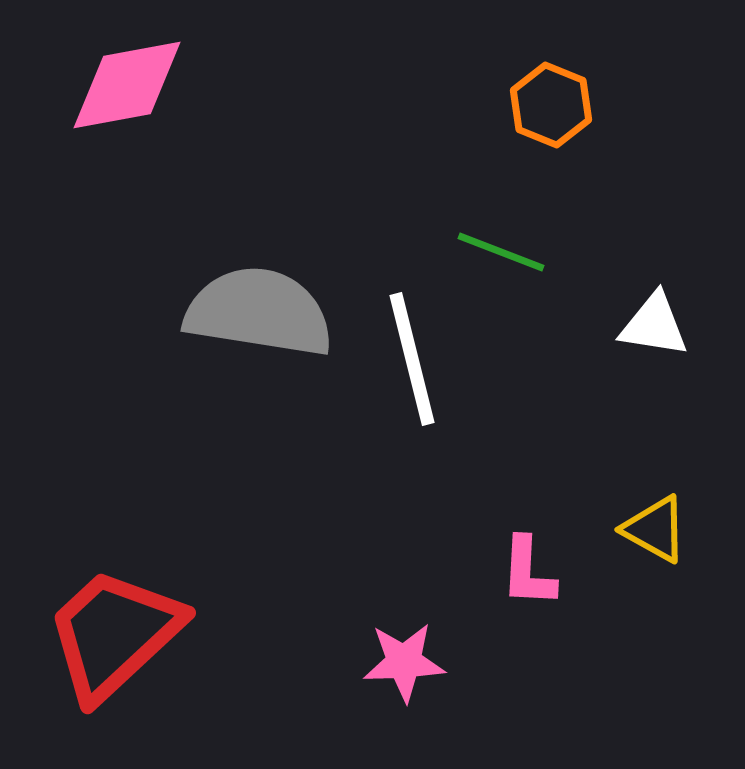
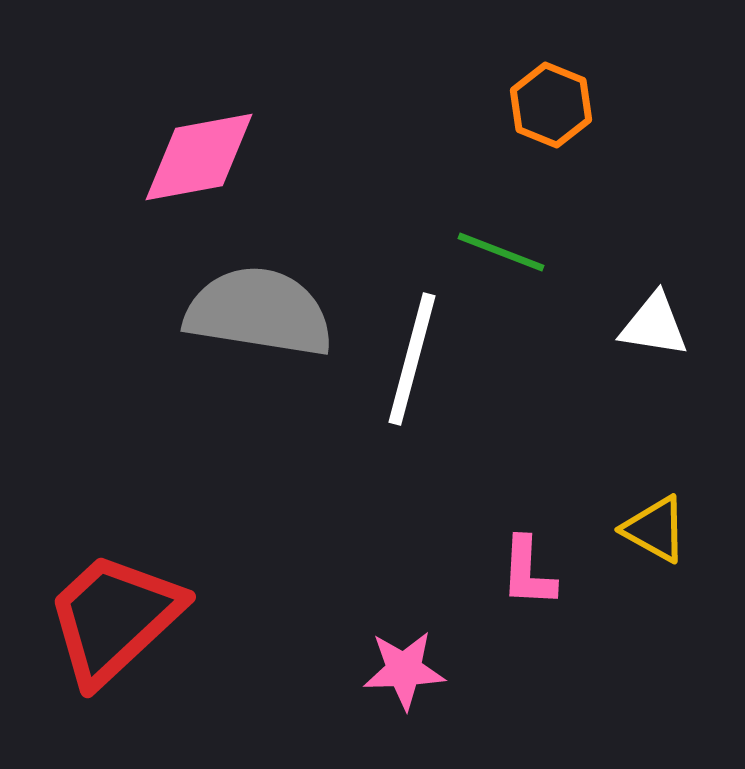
pink diamond: moved 72 px right, 72 px down
white line: rotated 29 degrees clockwise
red trapezoid: moved 16 px up
pink star: moved 8 px down
